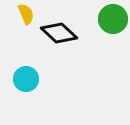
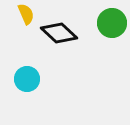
green circle: moved 1 px left, 4 px down
cyan circle: moved 1 px right
